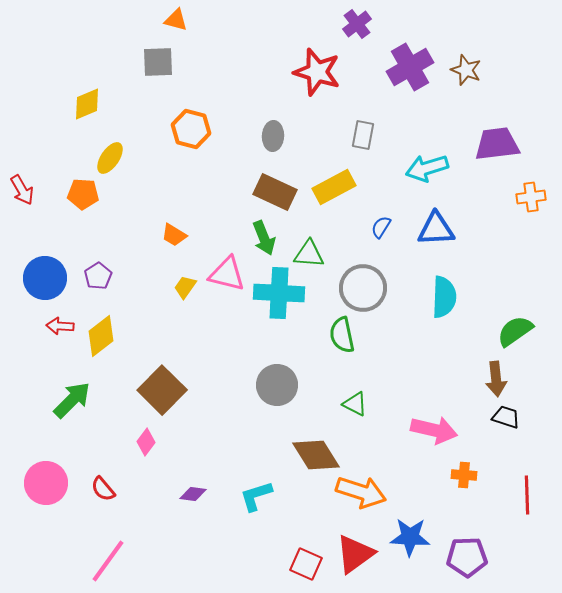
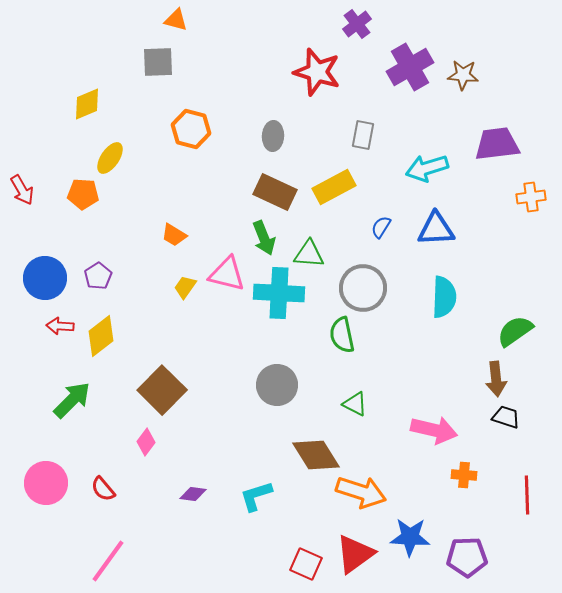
brown star at (466, 70): moved 3 px left, 5 px down; rotated 16 degrees counterclockwise
